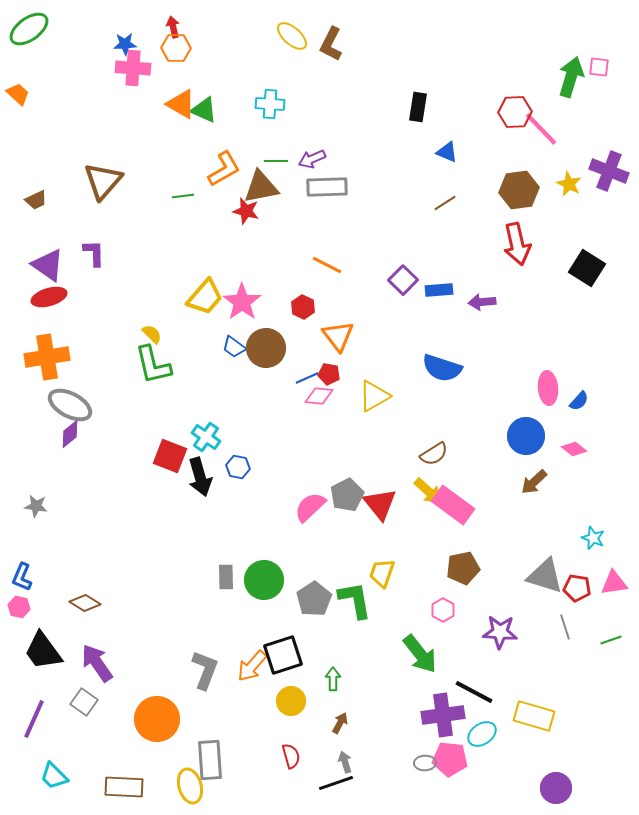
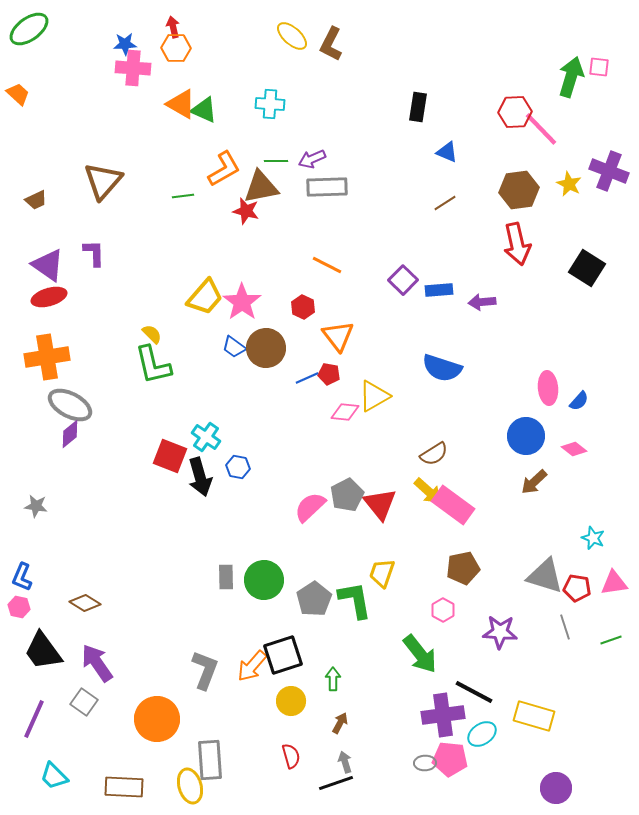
pink diamond at (319, 396): moved 26 px right, 16 px down
